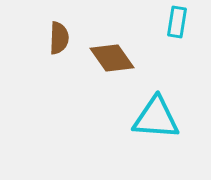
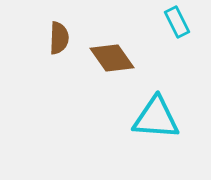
cyan rectangle: rotated 36 degrees counterclockwise
